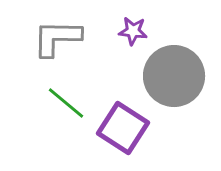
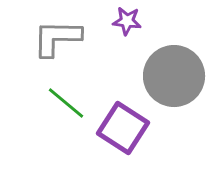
purple star: moved 6 px left, 10 px up
